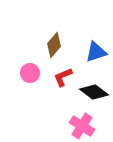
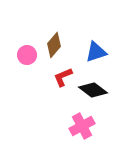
pink circle: moved 3 px left, 18 px up
black diamond: moved 1 px left, 2 px up
pink cross: rotated 30 degrees clockwise
